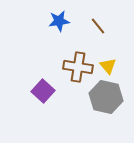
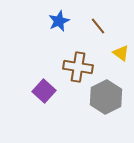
blue star: rotated 15 degrees counterclockwise
yellow triangle: moved 13 px right, 13 px up; rotated 12 degrees counterclockwise
purple square: moved 1 px right
gray hexagon: rotated 20 degrees clockwise
